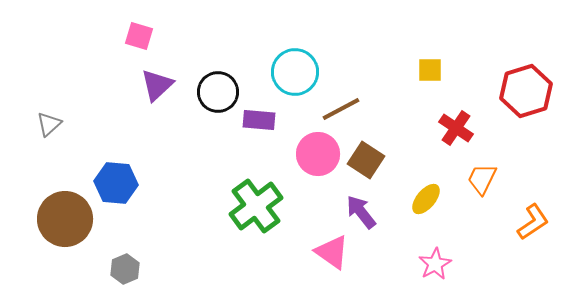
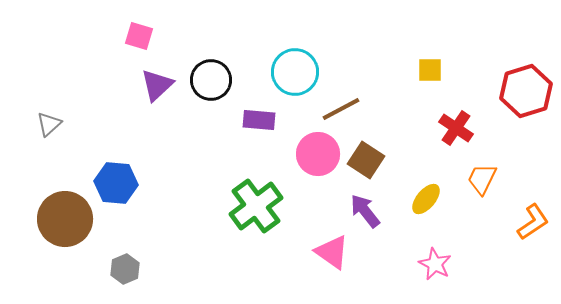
black circle: moved 7 px left, 12 px up
purple arrow: moved 4 px right, 1 px up
pink star: rotated 16 degrees counterclockwise
